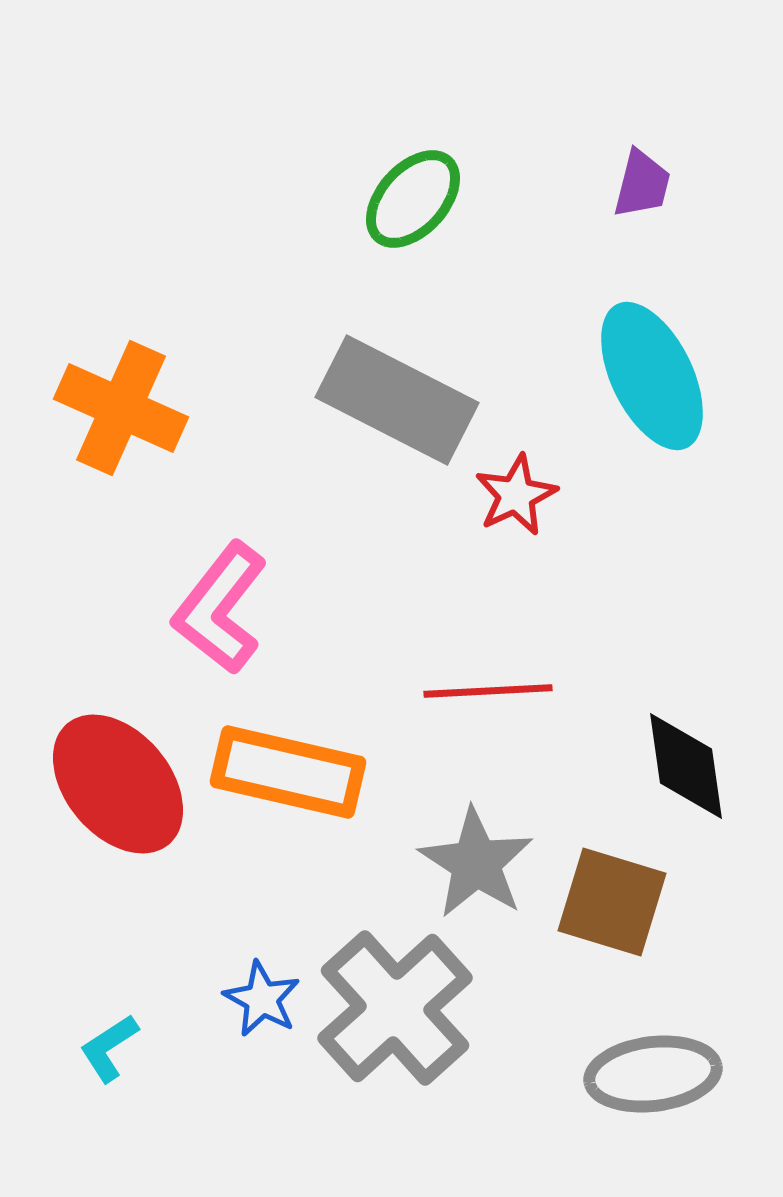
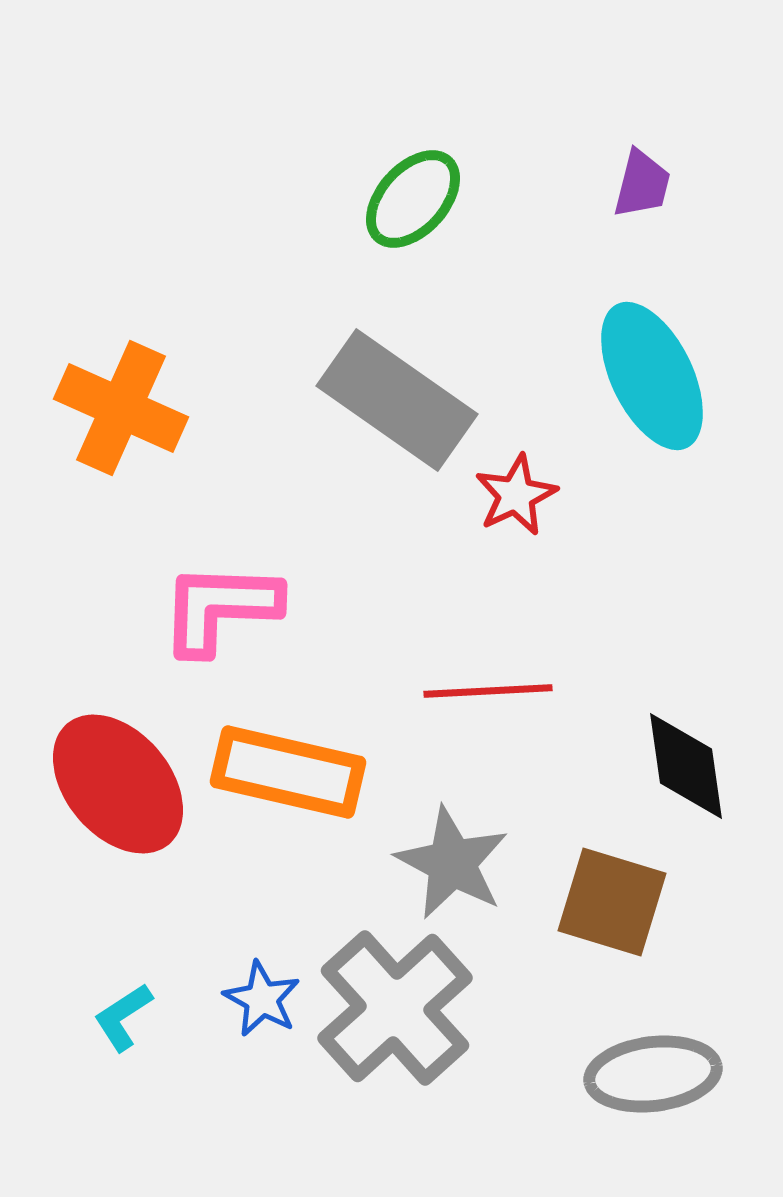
gray rectangle: rotated 8 degrees clockwise
pink L-shape: rotated 54 degrees clockwise
gray star: moved 24 px left; rotated 5 degrees counterclockwise
cyan L-shape: moved 14 px right, 31 px up
